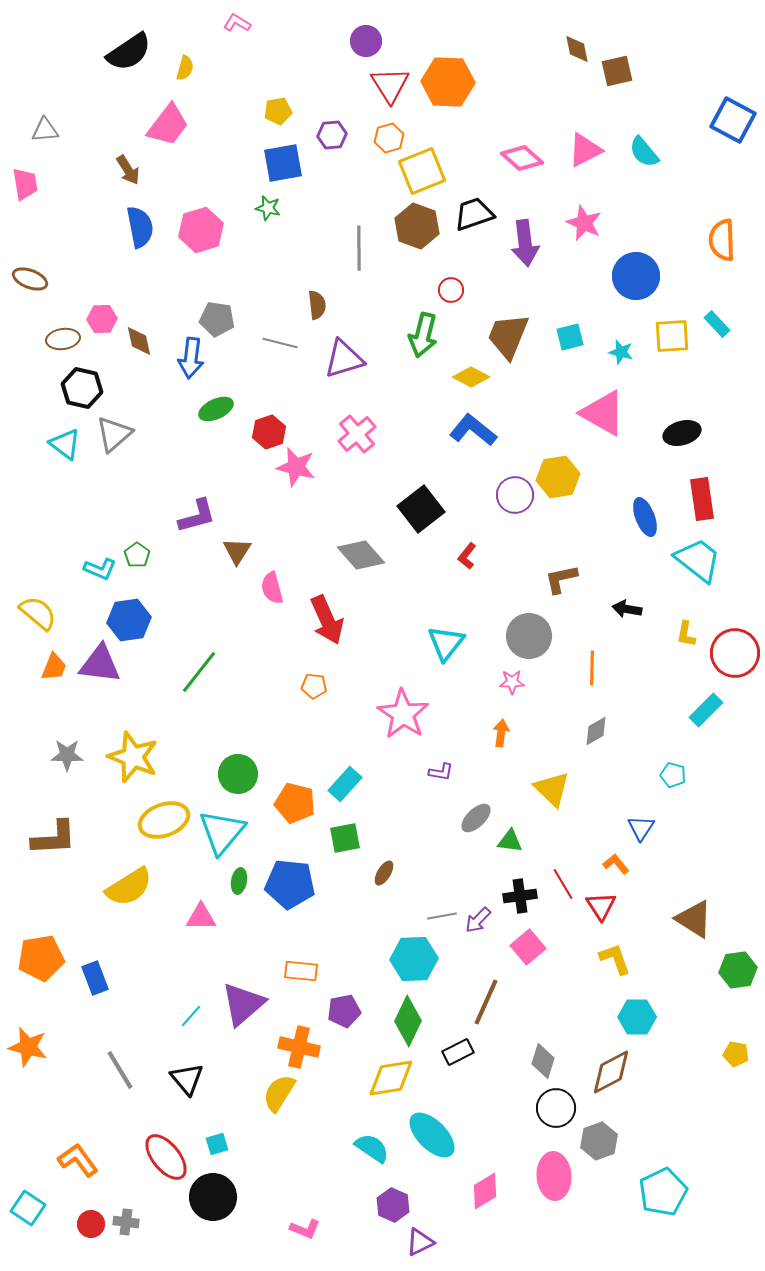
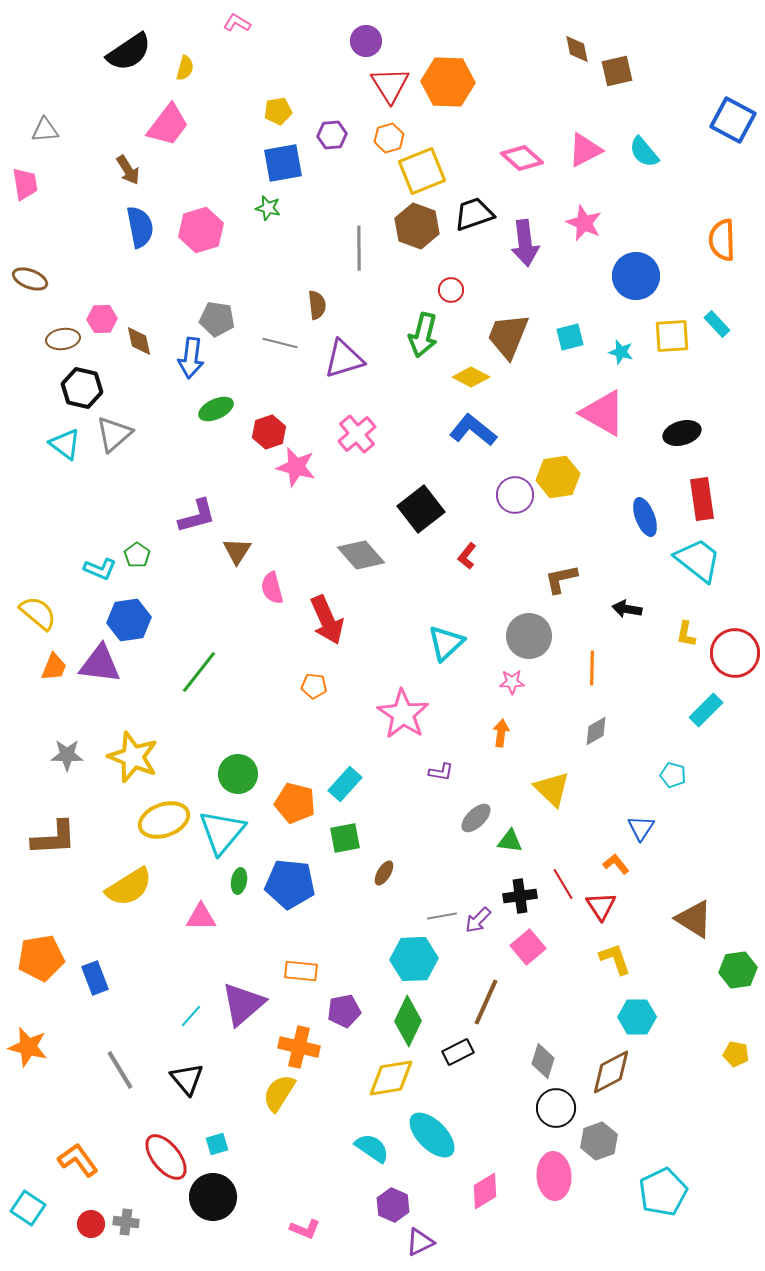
cyan triangle at (446, 643): rotated 9 degrees clockwise
